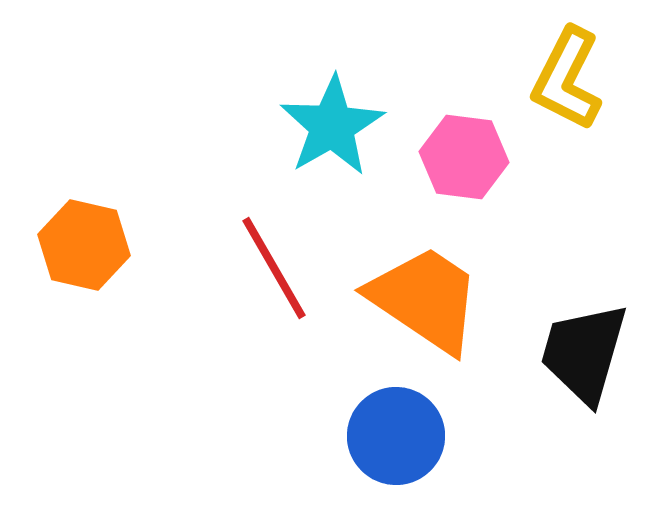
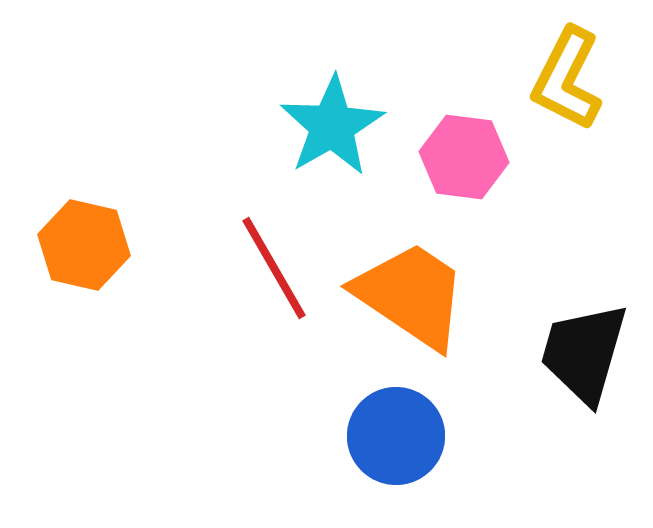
orange trapezoid: moved 14 px left, 4 px up
